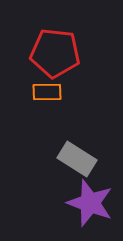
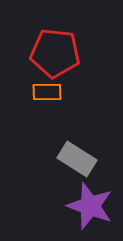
purple star: moved 3 px down
